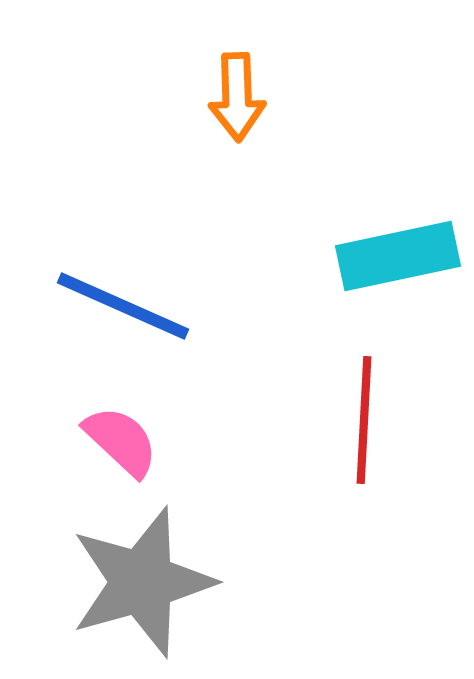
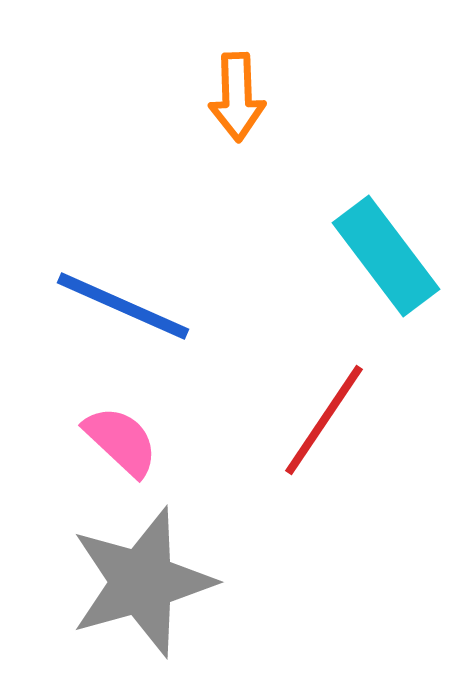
cyan rectangle: moved 12 px left; rotated 65 degrees clockwise
red line: moved 40 px left; rotated 31 degrees clockwise
